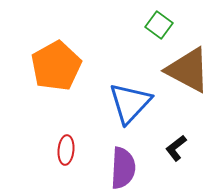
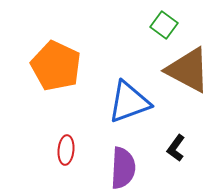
green square: moved 5 px right
orange pentagon: rotated 18 degrees counterclockwise
blue triangle: moved 1 px left, 1 px up; rotated 27 degrees clockwise
black L-shape: rotated 16 degrees counterclockwise
